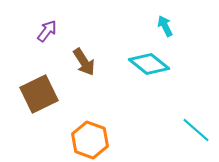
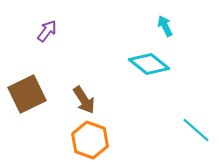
brown arrow: moved 38 px down
brown square: moved 12 px left
